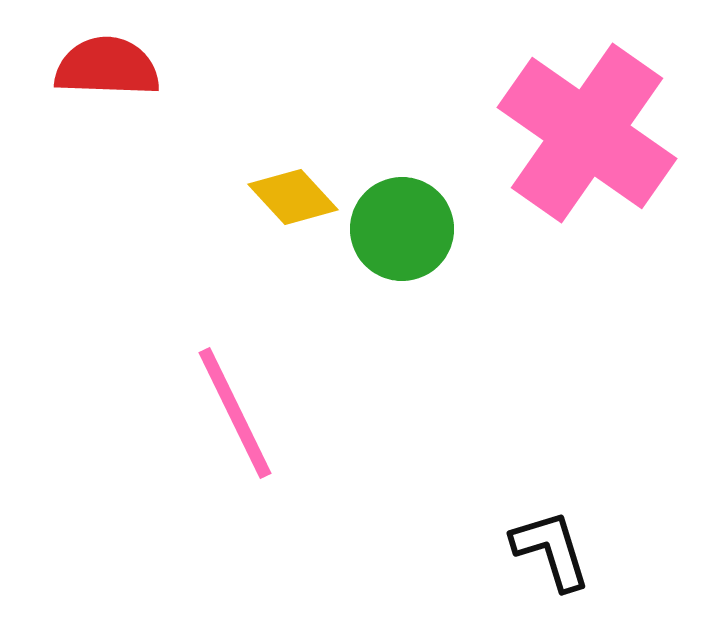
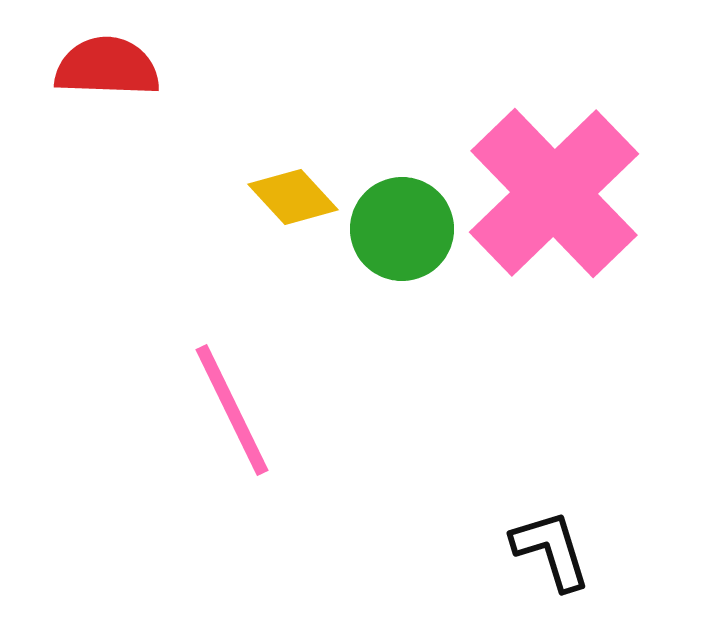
pink cross: moved 33 px left, 60 px down; rotated 11 degrees clockwise
pink line: moved 3 px left, 3 px up
